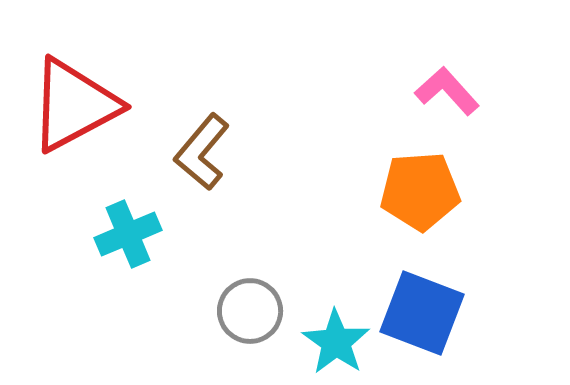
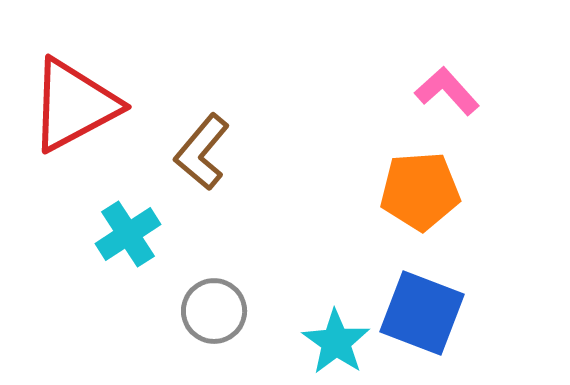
cyan cross: rotated 10 degrees counterclockwise
gray circle: moved 36 px left
